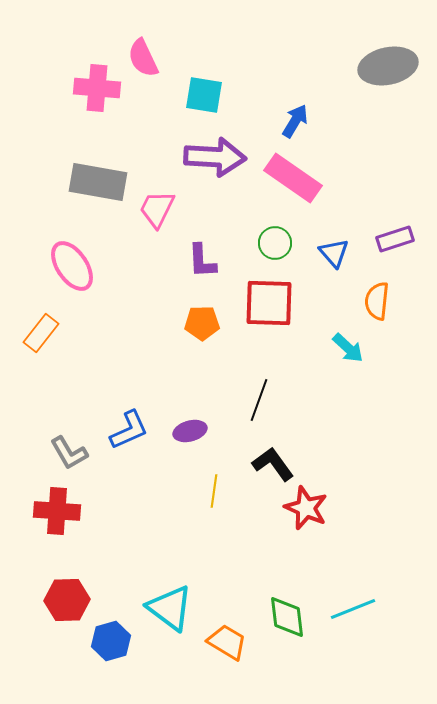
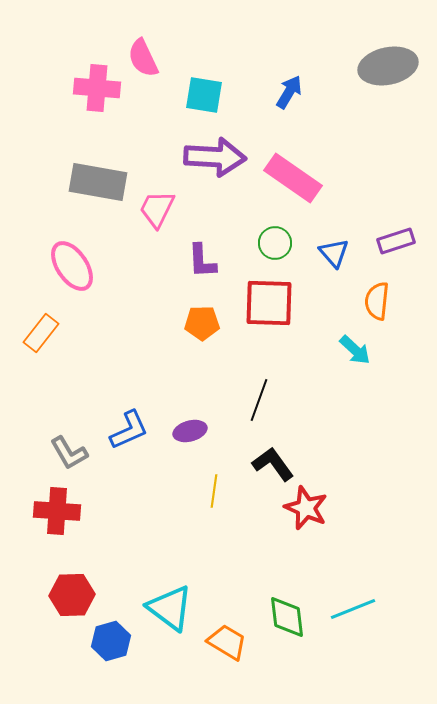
blue arrow: moved 6 px left, 29 px up
purple rectangle: moved 1 px right, 2 px down
cyan arrow: moved 7 px right, 2 px down
red hexagon: moved 5 px right, 5 px up
